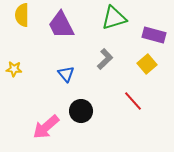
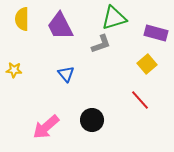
yellow semicircle: moved 4 px down
purple trapezoid: moved 1 px left, 1 px down
purple rectangle: moved 2 px right, 2 px up
gray L-shape: moved 4 px left, 15 px up; rotated 25 degrees clockwise
yellow star: moved 1 px down
red line: moved 7 px right, 1 px up
black circle: moved 11 px right, 9 px down
